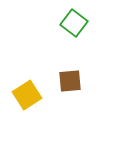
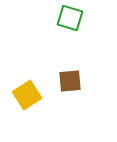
green square: moved 4 px left, 5 px up; rotated 20 degrees counterclockwise
